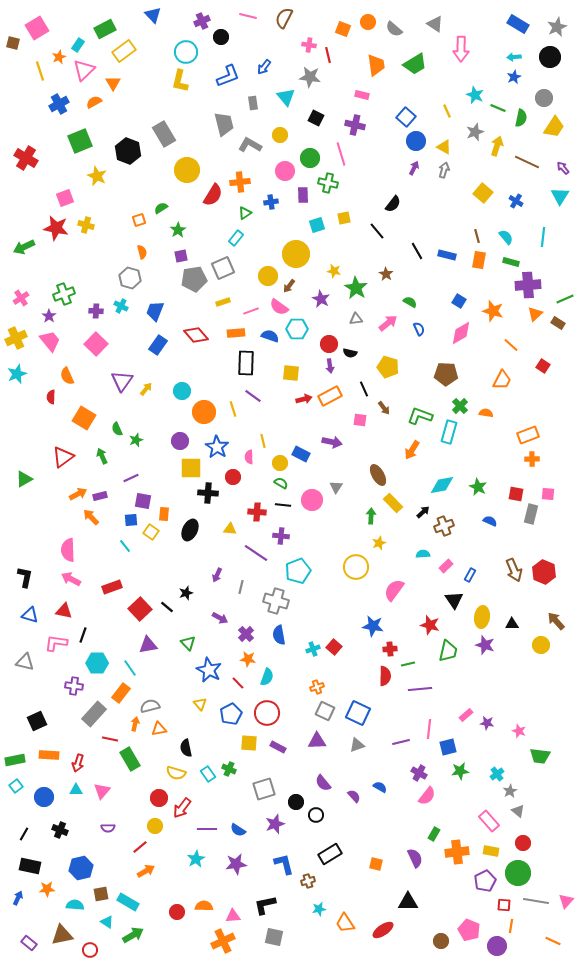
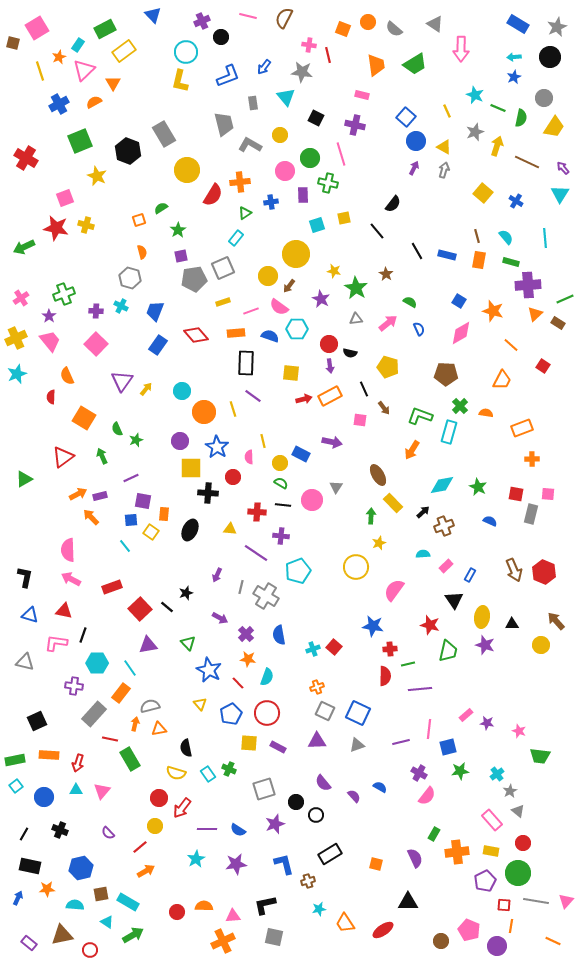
gray star at (310, 77): moved 8 px left, 5 px up
cyan triangle at (560, 196): moved 2 px up
cyan line at (543, 237): moved 2 px right, 1 px down; rotated 12 degrees counterclockwise
orange rectangle at (528, 435): moved 6 px left, 7 px up
gray cross at (276, 601): moved 10 px left, 5 px up; rotated 15 degrees clockwise
pink rectangle at (489, 821): moved 3 px right, 1 px up
purple semicircle at (108, 828): moved 5 px down; rotated 48 degrees clockwise
